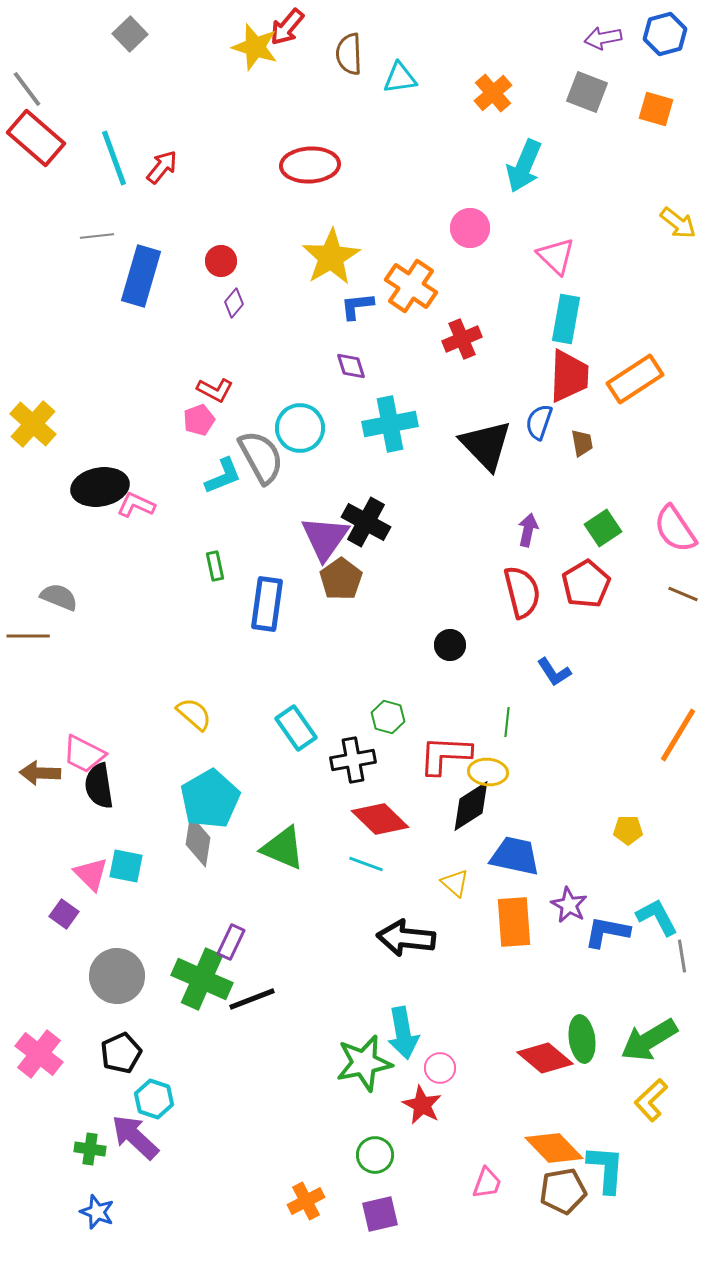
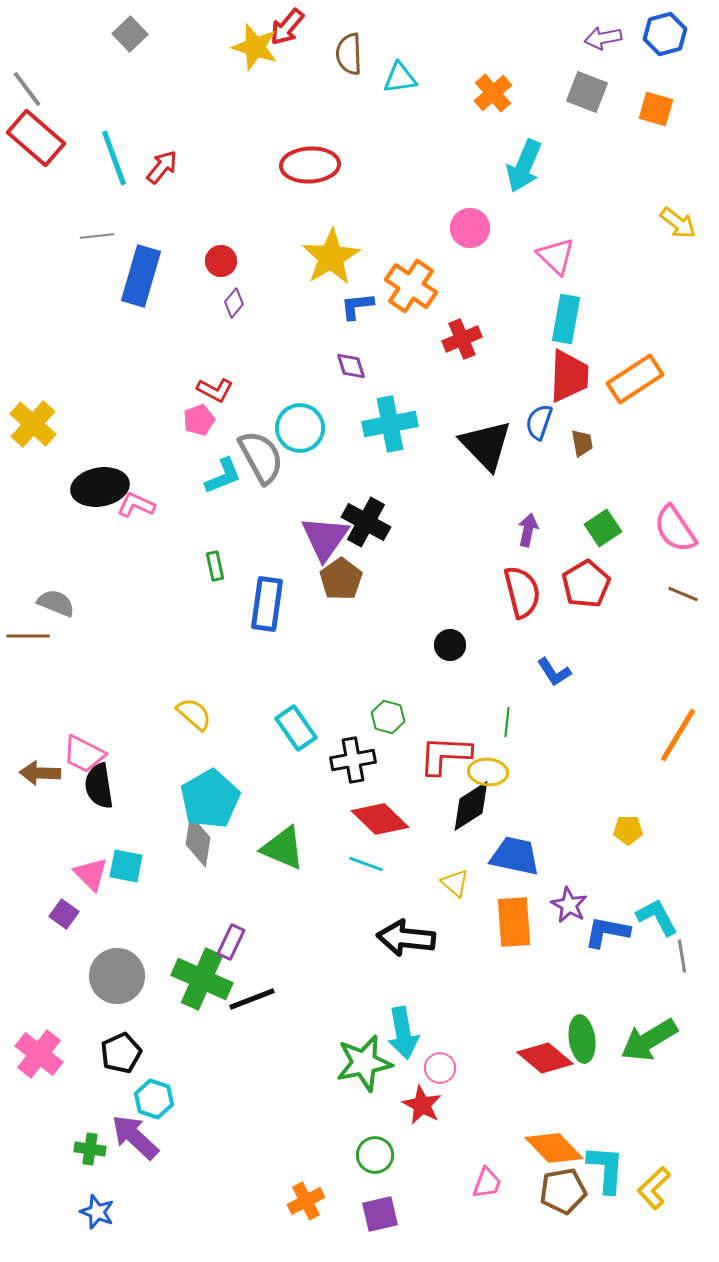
gray semicircle at (59, 597): moved 3 px left, 6 px down
yellow L-shape at (651, 1100): moved 3 px right, 88 px down
